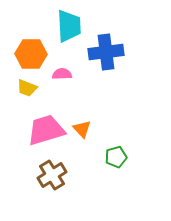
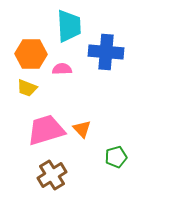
blue cross: rotated 12 degrees clockwise
pink semicircle: moved 5 px up
